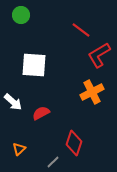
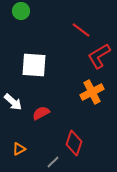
green circle: moved 4 px up
red L-shape: moved 1 px down
orange triangle: rotated 16 degrees clockwise
